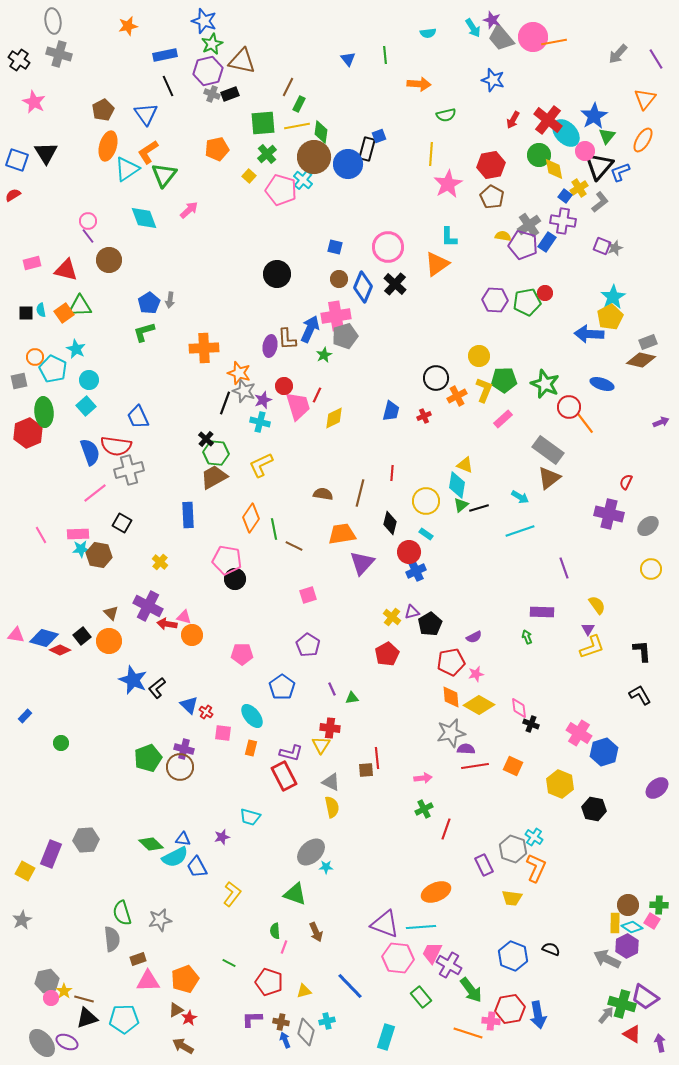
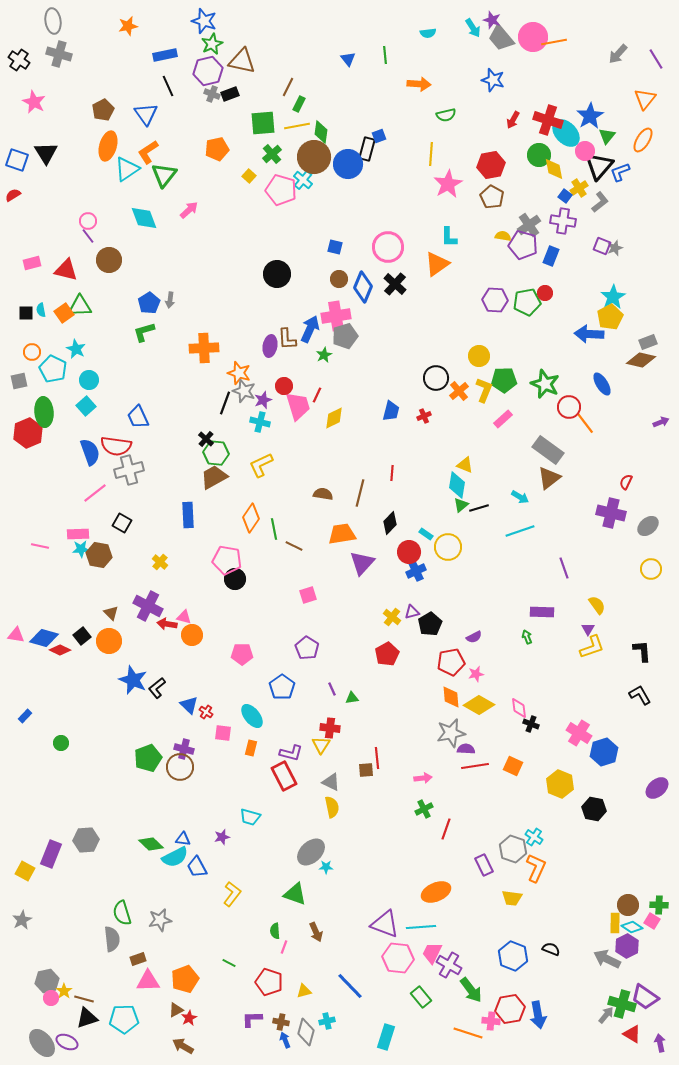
blue star at (594, 116): moved 4 px left
red cross at (548, 120): rotated 20 degrees counterclockwise
green cross at (267, 154): moved 5 px right
blue rectangle at (547, 242): moved 4 px right, 14 px down; rotated 12 degrees counterclockwise
orange circle at (35, 357): moved 3 px left, 5 px up
blue ellipse at (602, 384): rotated 40 degrees clockwise
orange cross at (457, 396): moved 2 px right, 5 px up; rotated 12 degrees counterclockwise
yellow circle at (426, 501): moved 22 px right, 46 px down
purple cross at (609, 514): moved 2 px right, 1 px up
black diamond at (390, 523): rotated 30 degrees clockwise
pink line at (41, 535): moved 1 px left, 11 px down; rotated 48 degrees counterclockwise
purple pentagon at (308, 645): moved 1 px left, 3 px down
